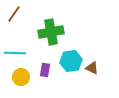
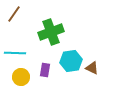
green cross: rotated 10 degrees counterclockwise
